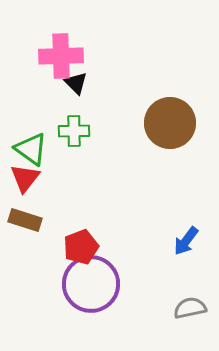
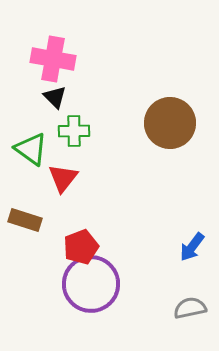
pink cross: moved 8 px left, 3 px down; rotated 12 degrees clockwise
black triangle: moved 21 px left, 14 px down
red triangle: moved 38 px right
blue arrow: moved 6 px right, 6 px down
